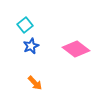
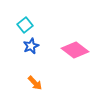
pink diamond: moved 1 px left, 1 px down
